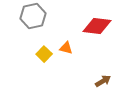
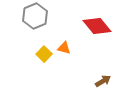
gray hexagon: moved 2 px right; rotated 10 degrees counterclockwise
red diamond: rotated 44 degrees clockwise
orange triangle: moved 2 px left
